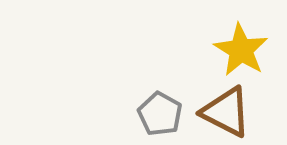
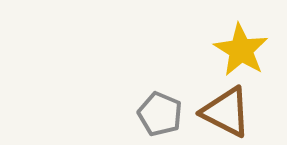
gray pentagon: rotated 6 degrees counterclockwise
